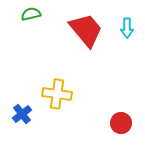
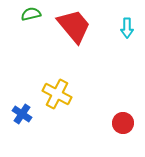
red trapezoid: moved 12 px left, 4 px up
yellow cross: rotated 20 degrees clockwise
blue cross: rotated 18 degrees counterclockwise
red circle: moved 2 px right
